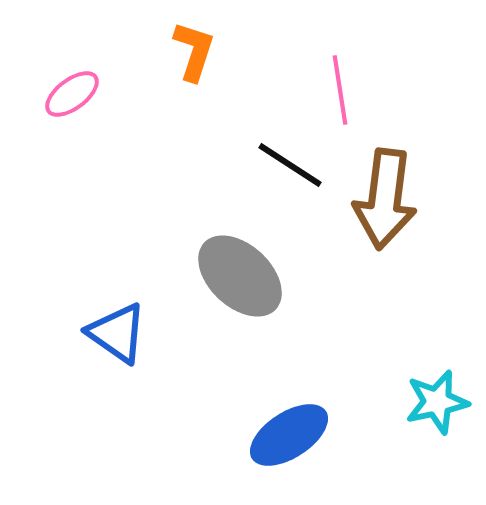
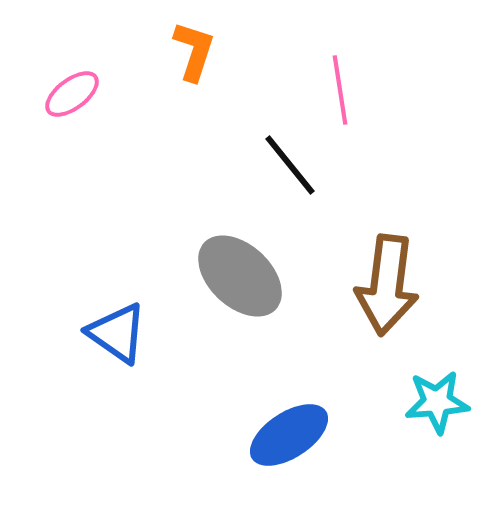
black line: rotated 18 degrees clockwise
brown arrow: moved 2 px right, 86 px down
cyan star: rotated 8 degrees clockwise
